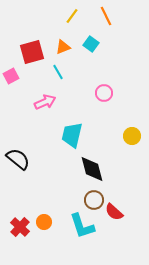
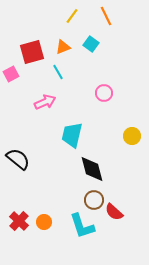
pink square: moved 2 px up
red cross: moved 1 px left, 6 px up
